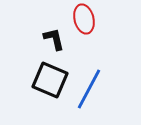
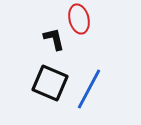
red ellipse: moved 5 px left
black square: moved 3 px down
